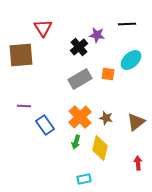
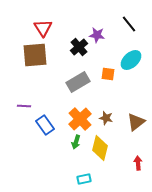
black line: moved 2 px right; rotated 54 degrees clockwise
brown square: moved 14 px right
gray rectangle: moved 2 px left, 3 px down
orange cross: moved 2 px down
